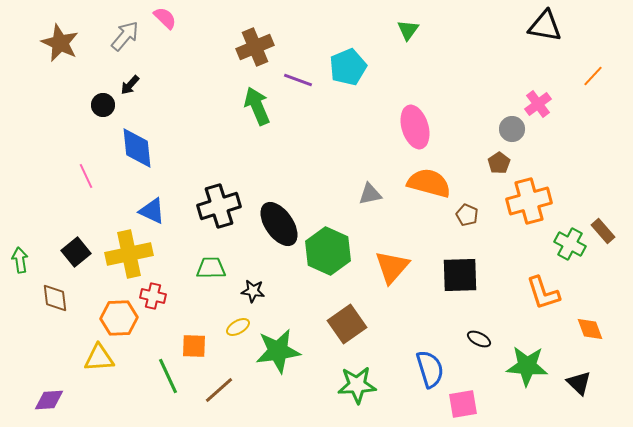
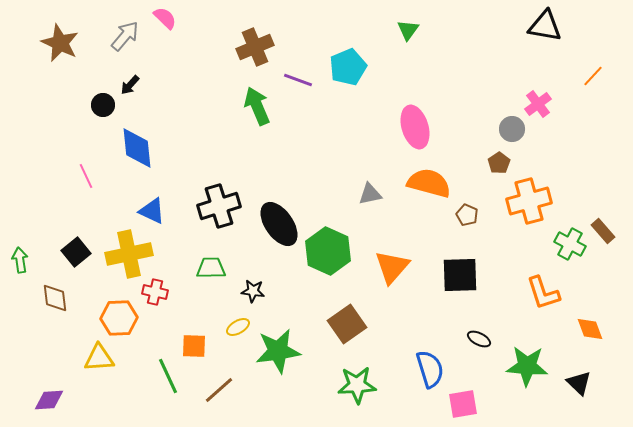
red cross at (153, 296): moved 2 px right, 4 px up
